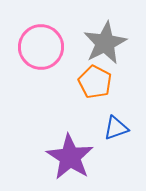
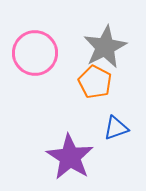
gray star: moved 4 px down
pink circle: moved 6 px left, 6 px down
